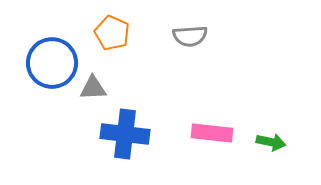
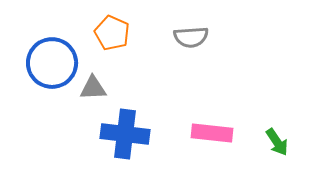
gray semicircle: moved 1 px right, 1 px down
green arrow: moved 6 px right; rotated 44 degrees clockwise
